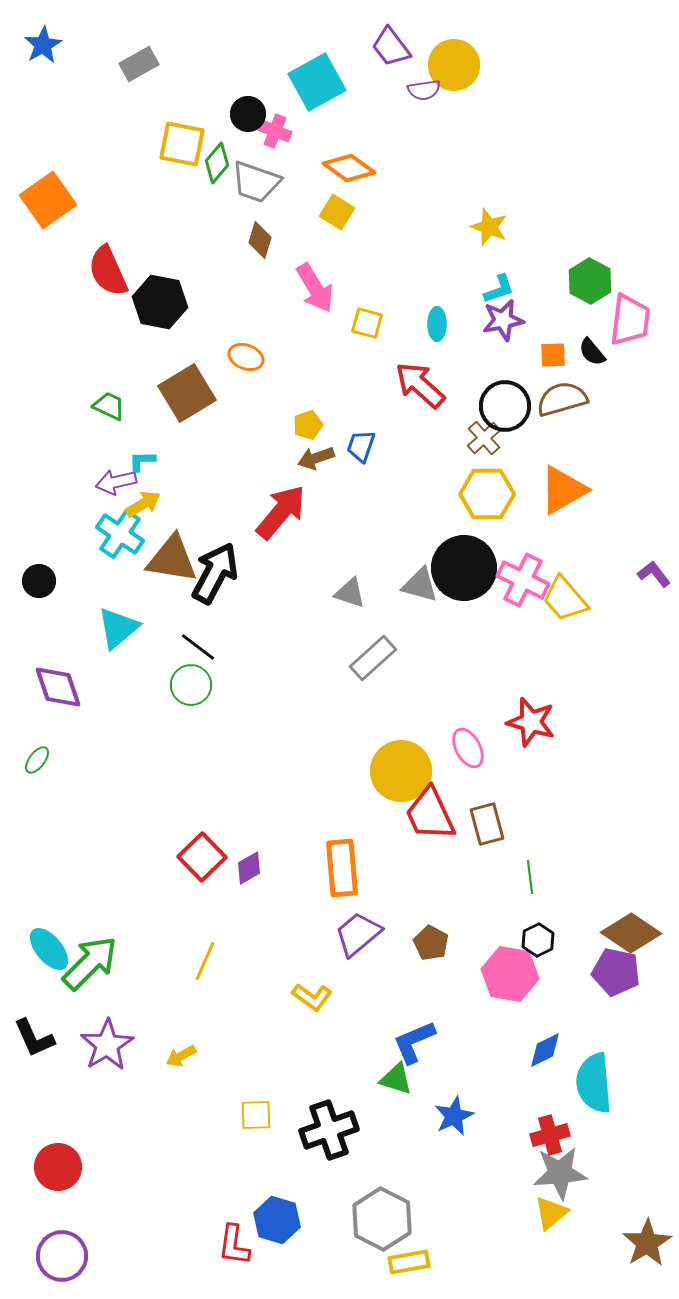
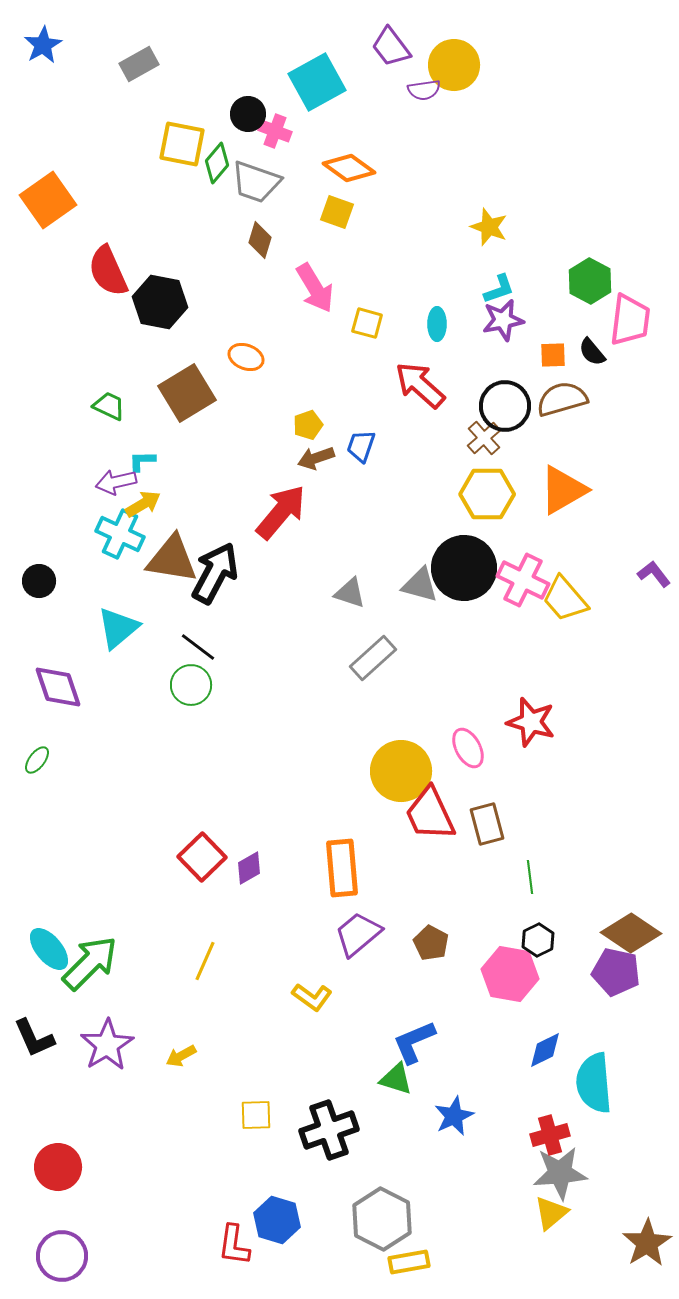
yellow square at (337, 212): rotated 12 degrees counterclockwise
cyan cross at (120, 534): rotated 9 degrees counterclockwise
